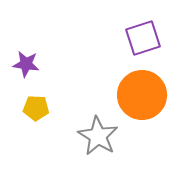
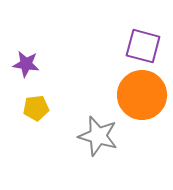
purple square: moved 8 px down; rotated 33 degrees clockwise
yellow pentagon: rotated 10 degrees counterclockwise
gray star: rotated 15 degrees counterclockwise
